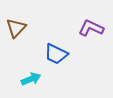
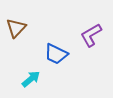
purple L-shape: moved 7 px down; rotated 55 degrees counterclockwise
cyan arrow: rotated 18 degrees counterclockwise
